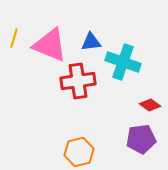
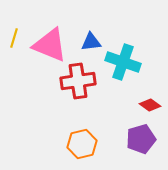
purple pentagon: rotated 8 degrees counterclockwise
orange hexagon: moved 3 px right, 8 px up
